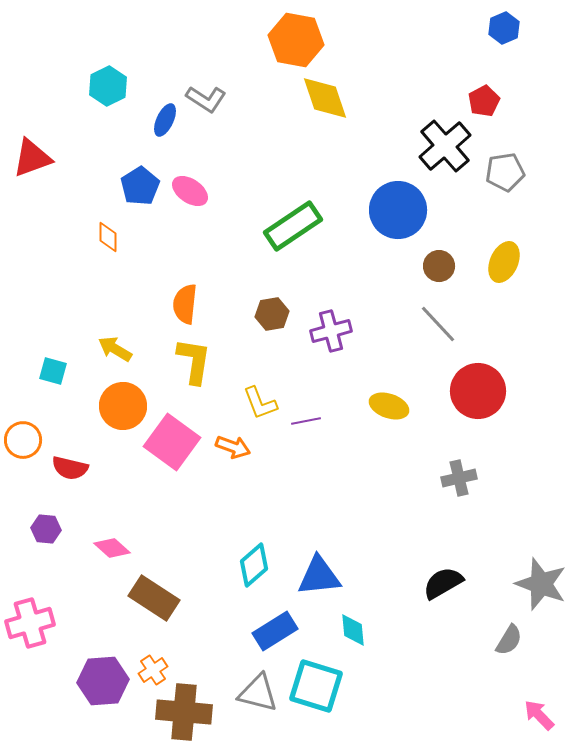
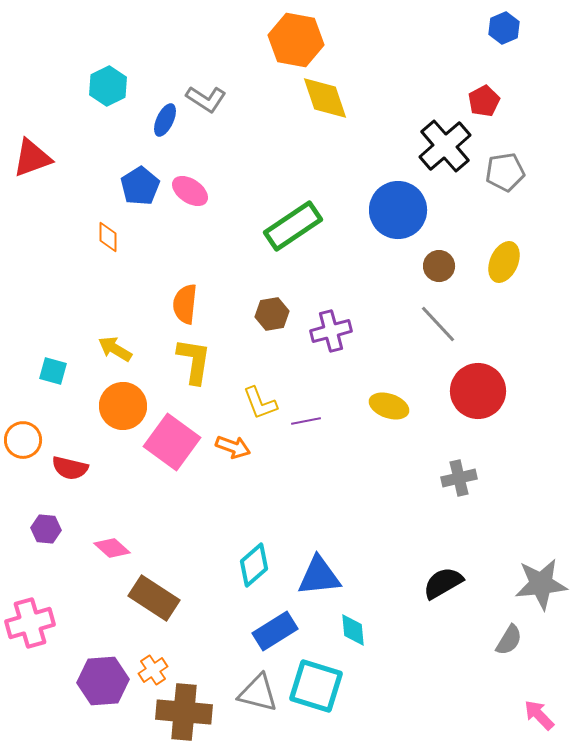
gray star at (541, 584): rotated 26 degrees counterclockwise
